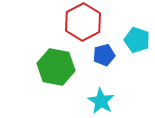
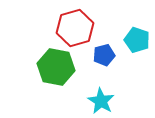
red hexagon: moved 8 px left, 6 px down; rotated 12 degrees clockwise
